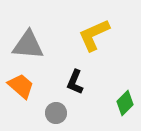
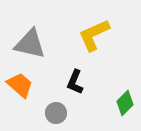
gray triangle: moved 2 px right, 1 px up; rotated 8 degrees clockwise
orange trapezoid: moved 1 px left, 1 px up
